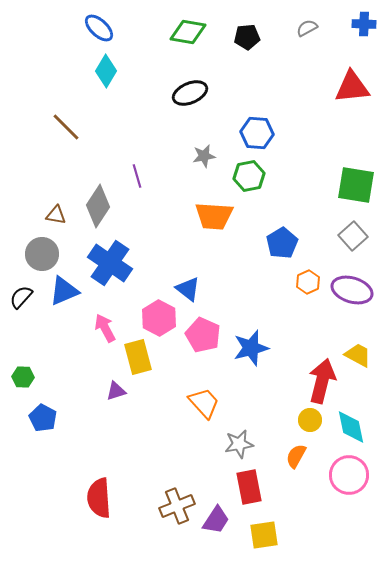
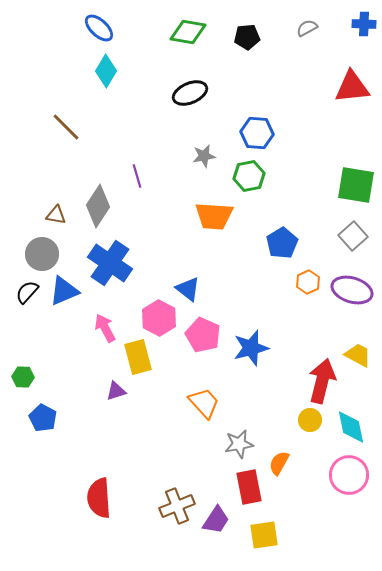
black semicircle at (21, 297): moved 6 px right, 5 px up
orange semicircle at (296, 456): moved 17 px left, 7 px down
